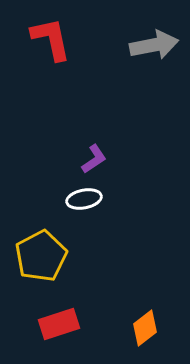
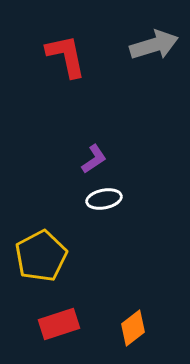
red L-shape: moved 15 px right, 17 px down
gray arrow: rotated 6 degrees counterclockwise
white ellipse: moved 20 px right
orange diamond: moved 12 px left
